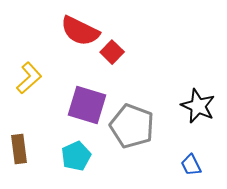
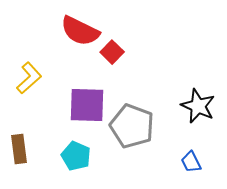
purple square: rotated 15 degrees counterclockwise
cyan pentagon: rotated 24 degrees counterclockwise
blue trapezoid: moved 3 px up
